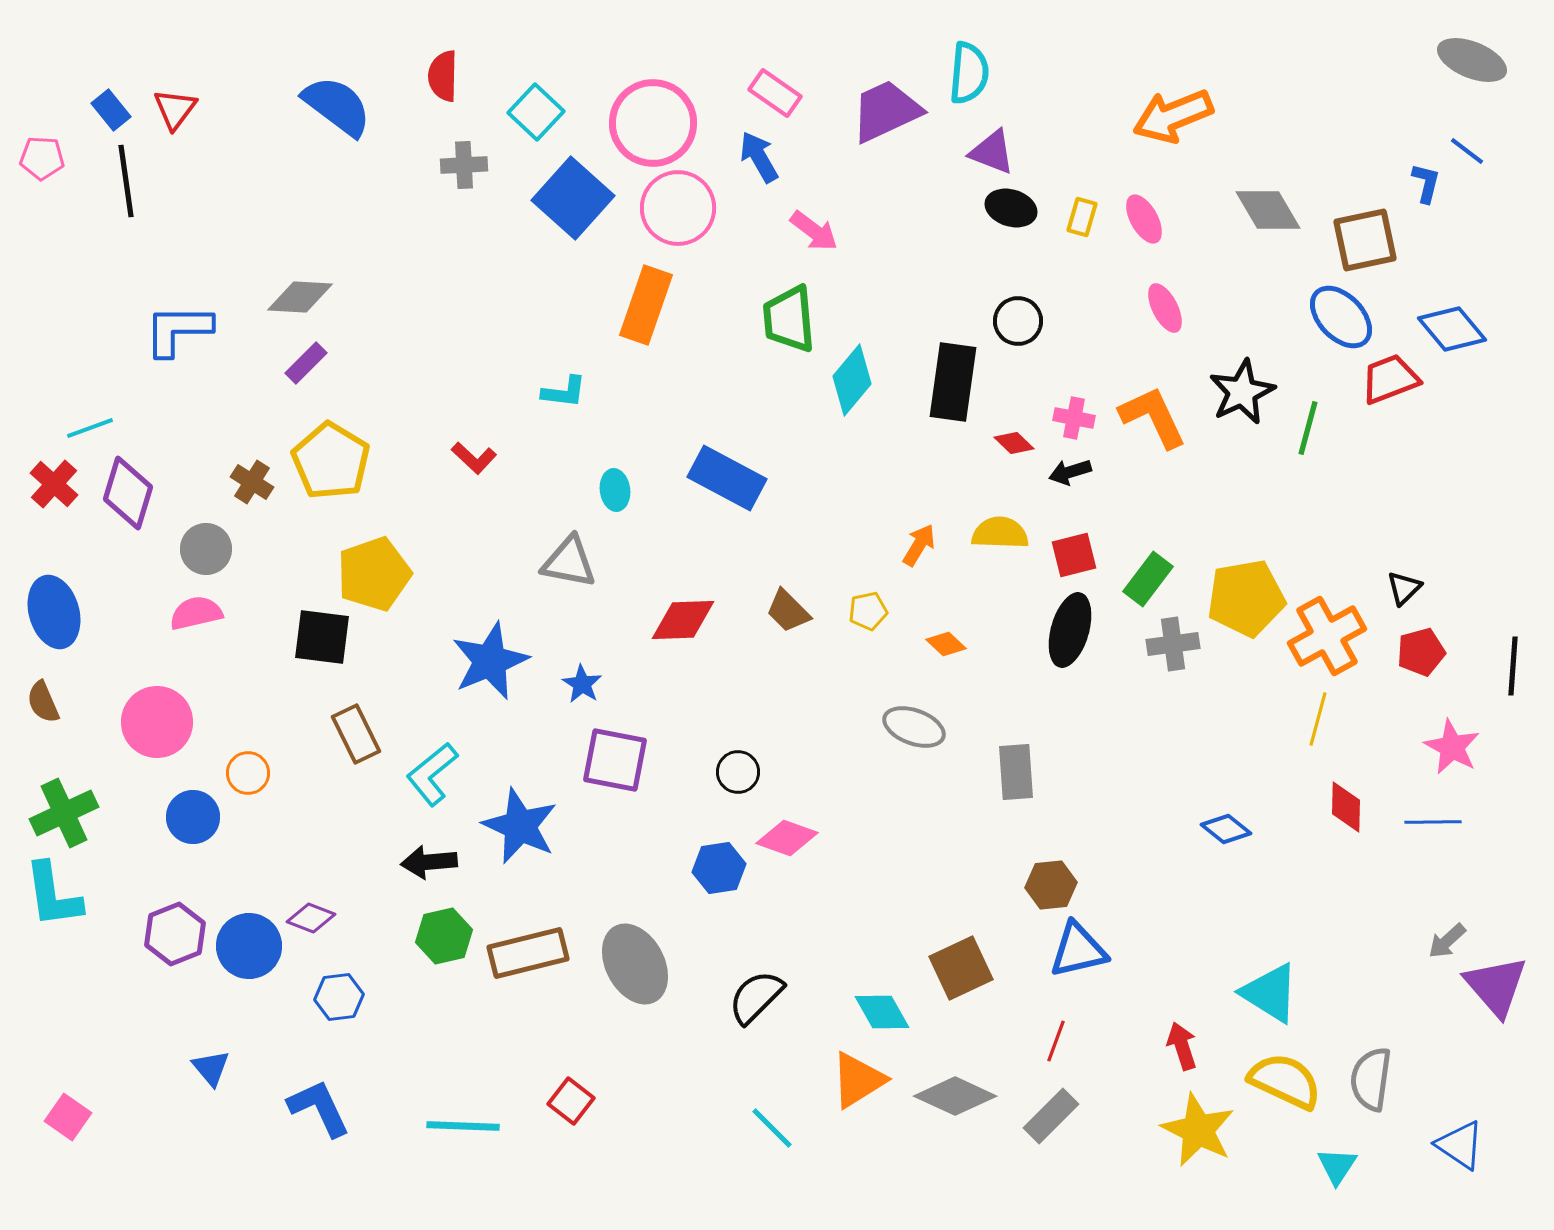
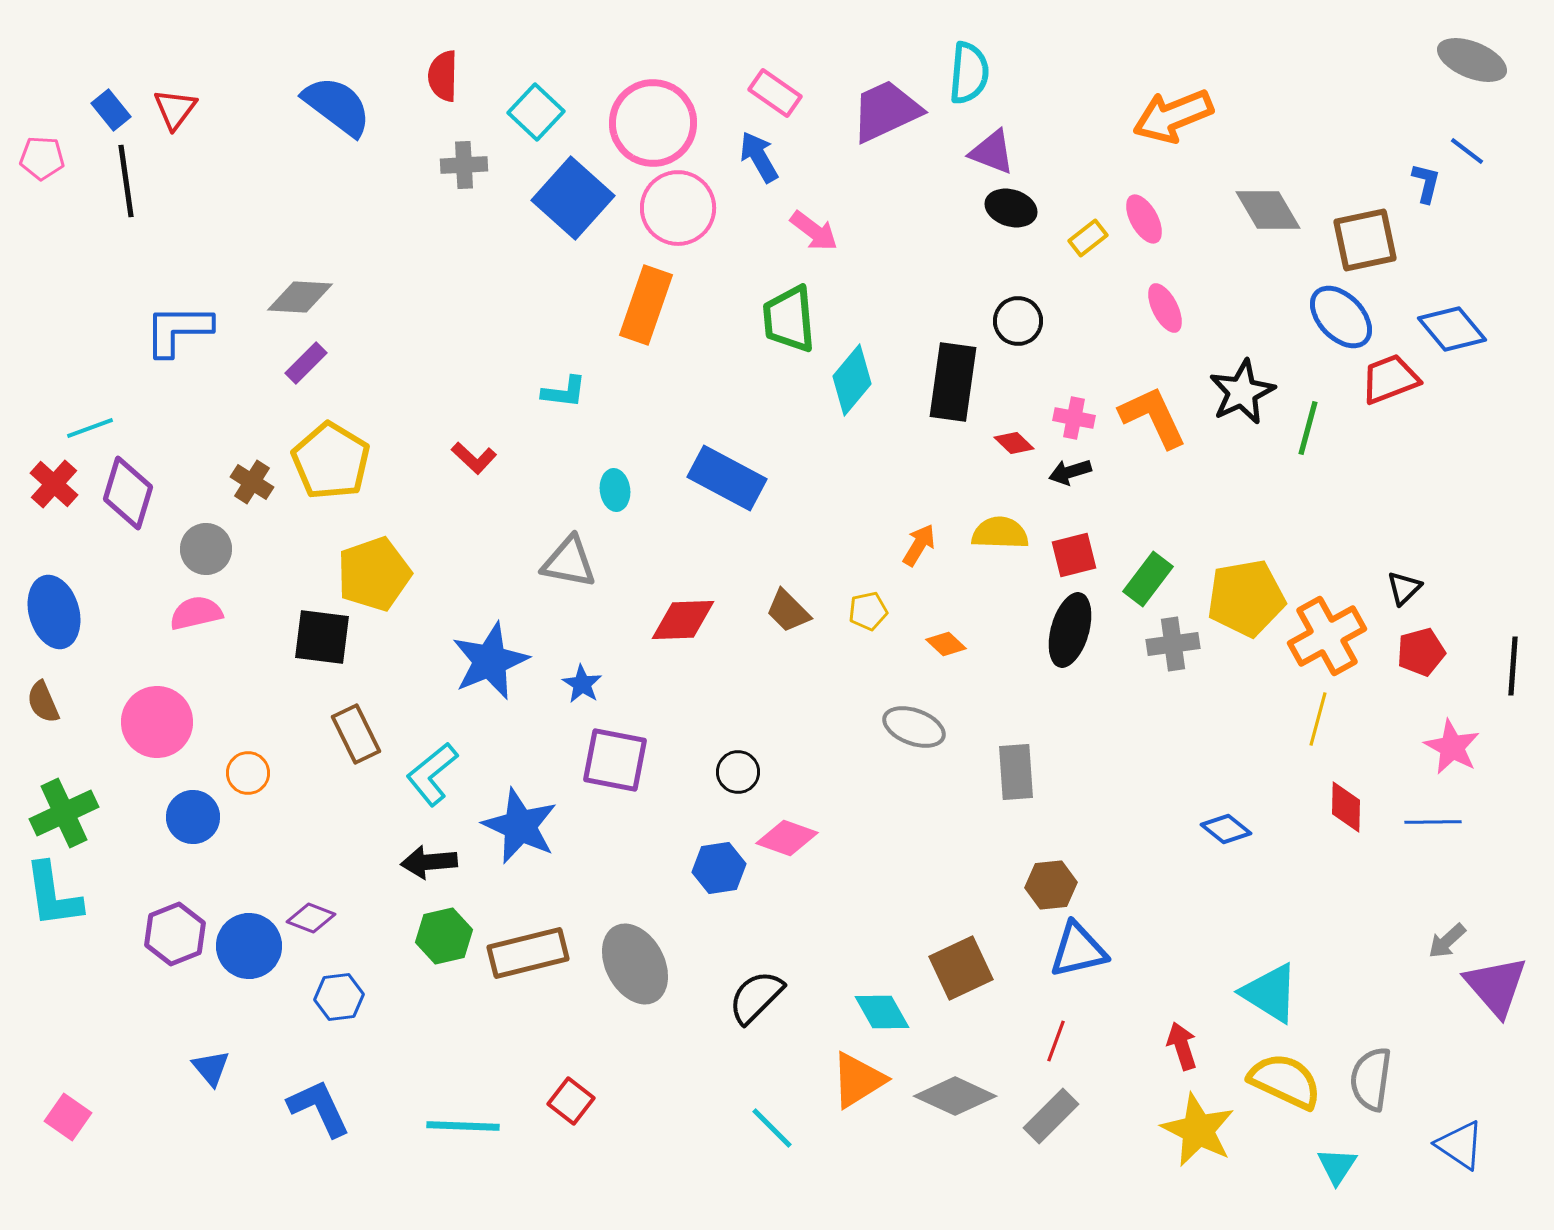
yellow rectangle at (1082, 217): moved 6 px right, 21 px down; rotated 36 degrees clockwise
